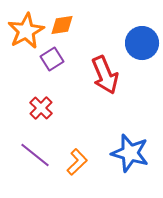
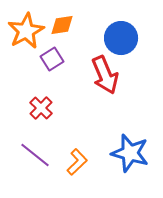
blue circle: moved 21 px left, 5 px up
